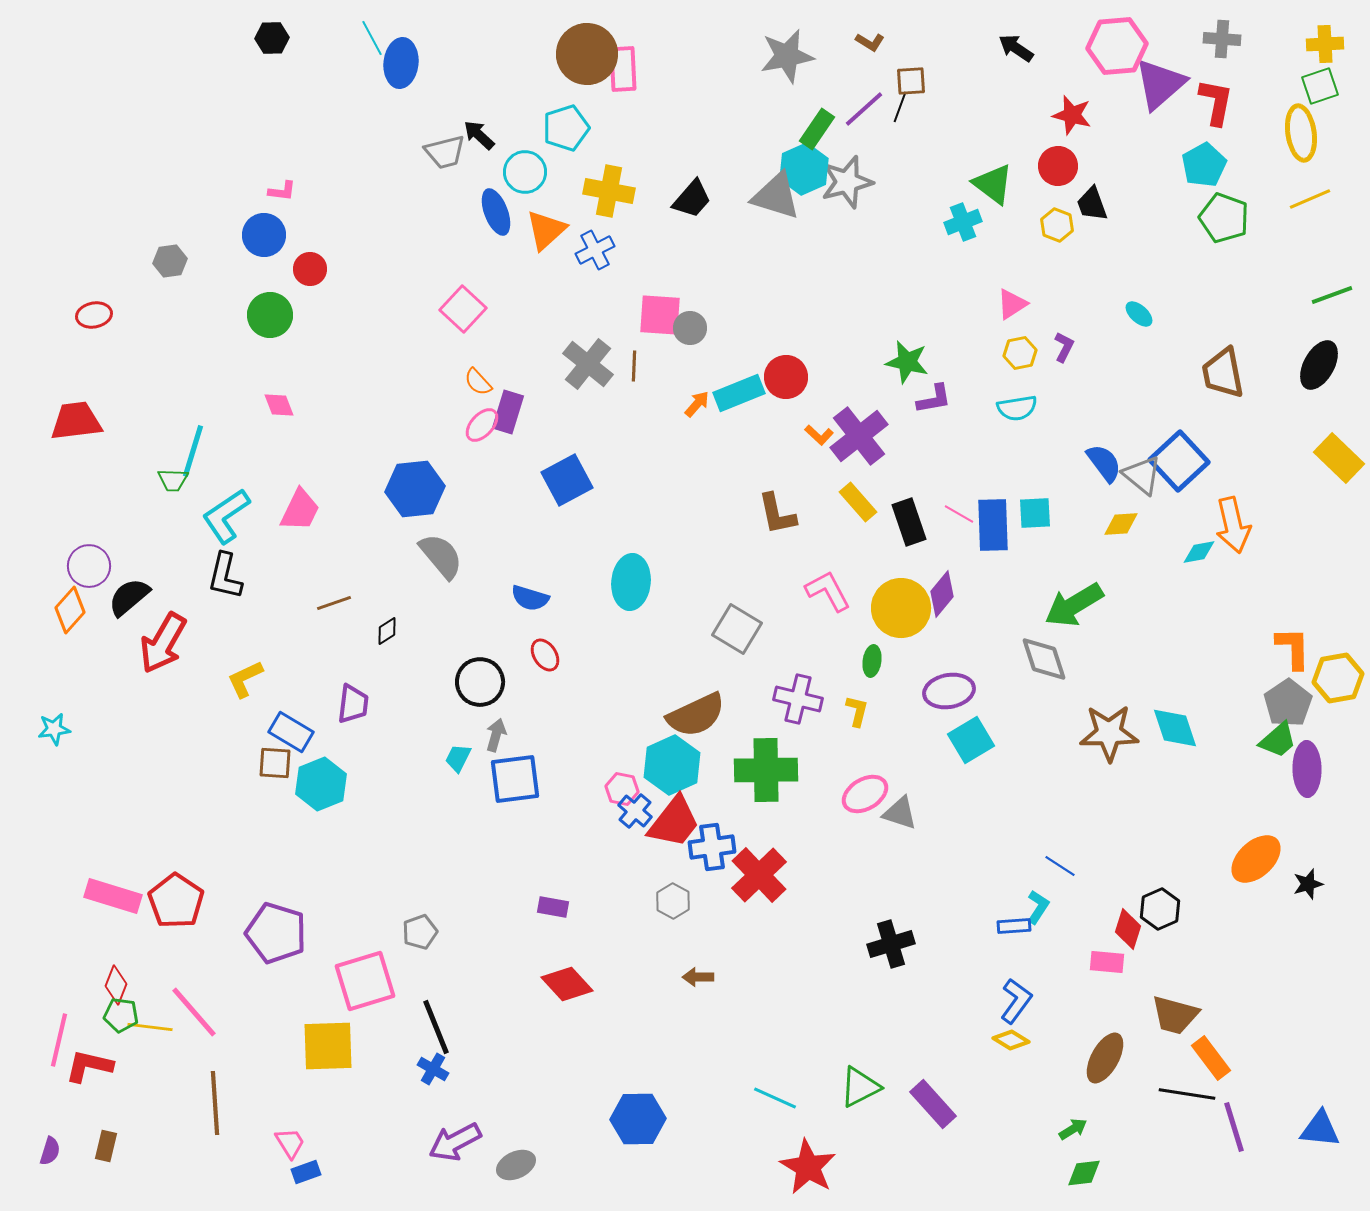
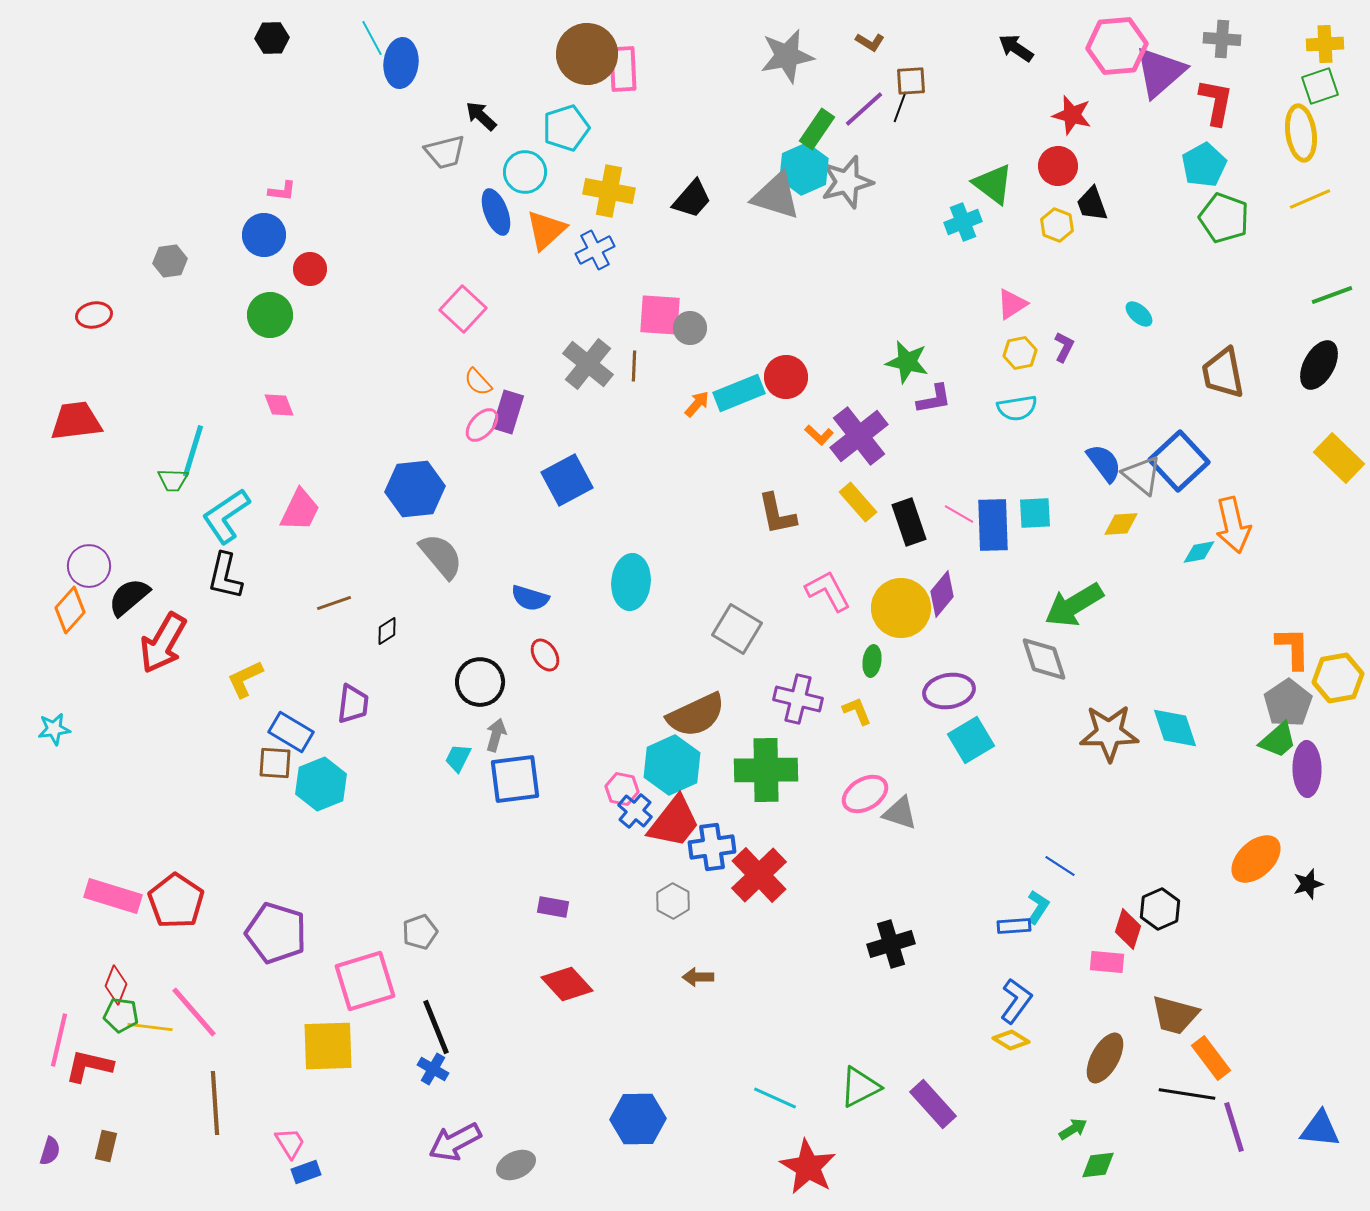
purple triangle at (1160, 84): moved 12 px up
black arrow at (479, 135): moved 2 px right, 19 px up
yellow L-shape at (857, 711): rotated 36 degrees counterclockwise
green diamond at (1084, 1173): moved 14 px right, 8 px up
